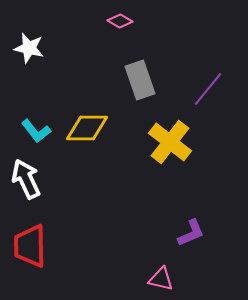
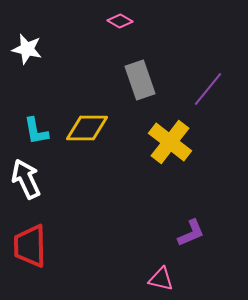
white star: moved 2 px left, 1 px down
cyan L-shape: rotated 28 degrees clockwise
